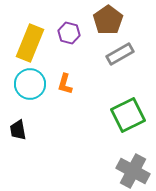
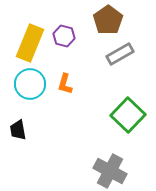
purple hexagon: moved 5 px left, 3 px down
green square: rotated 20 degrees counterclockwise
gray cross: moved 23 px left
